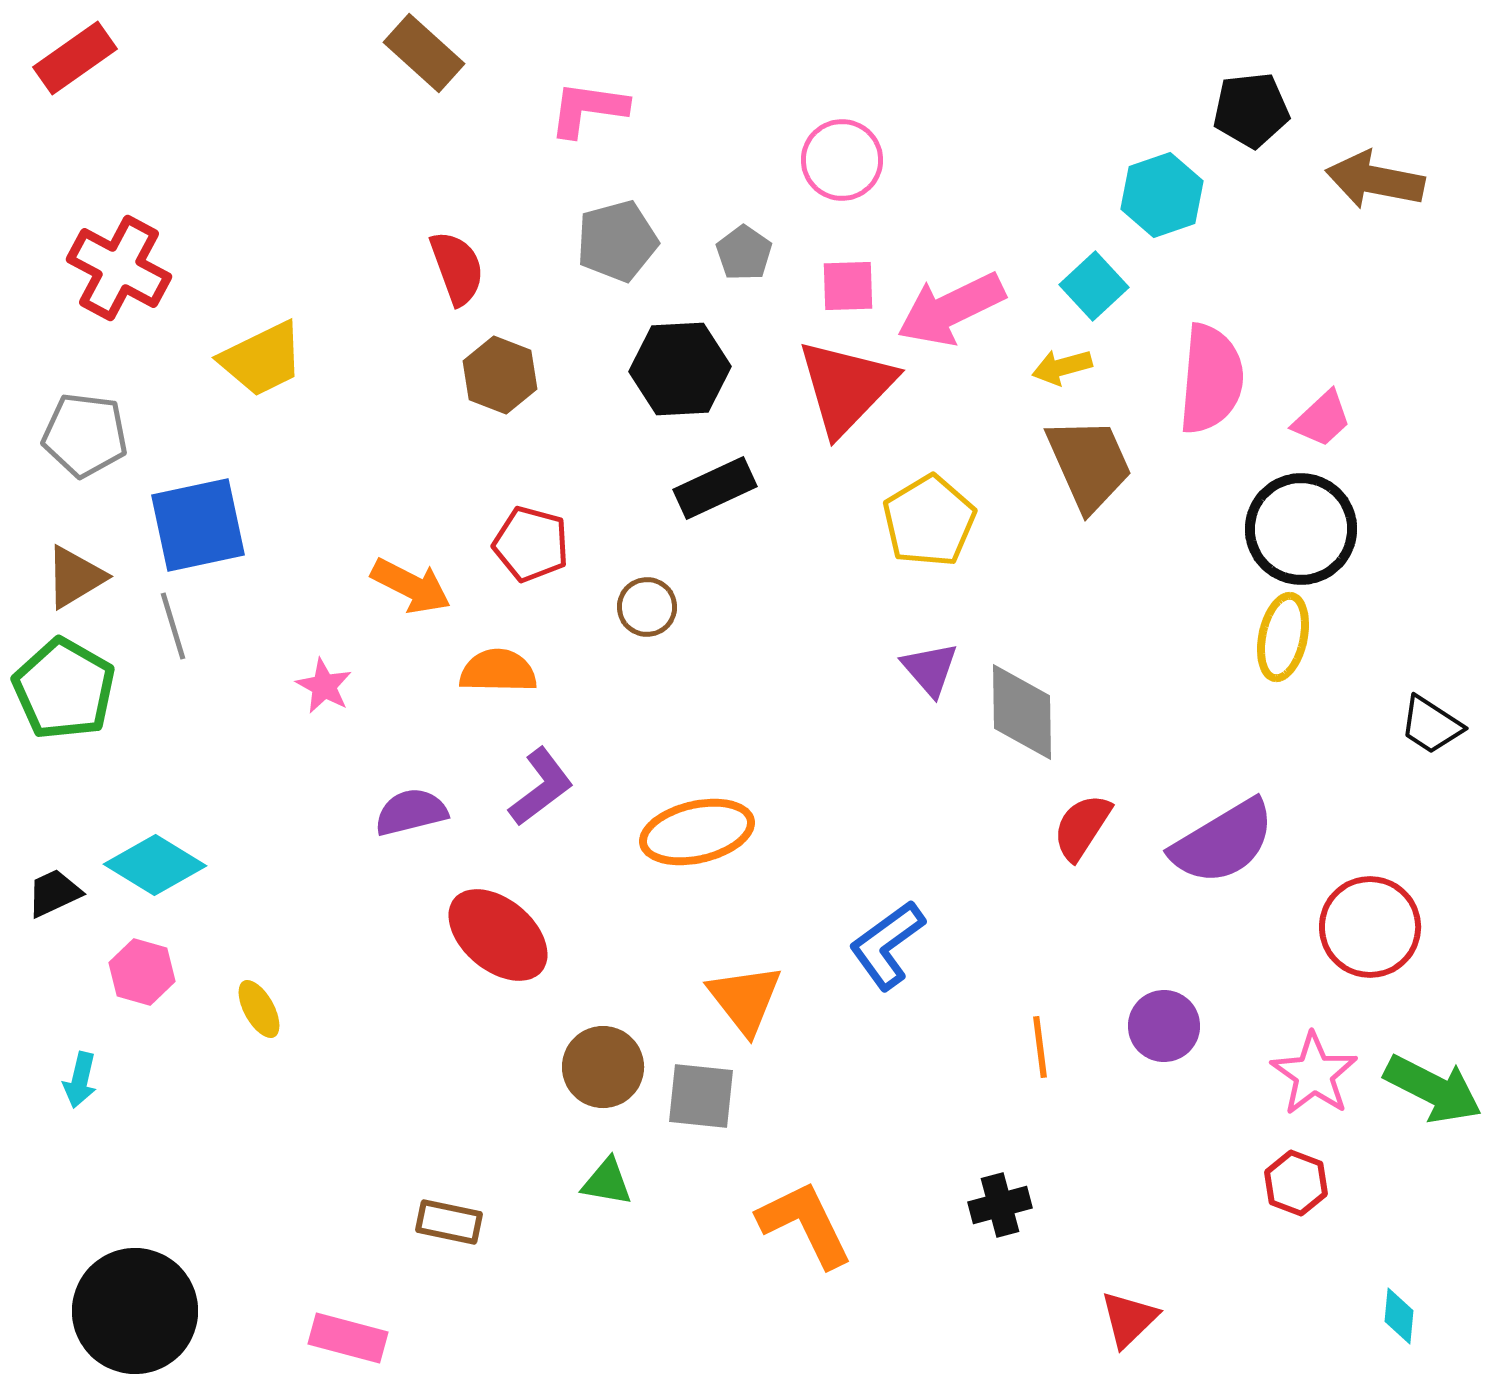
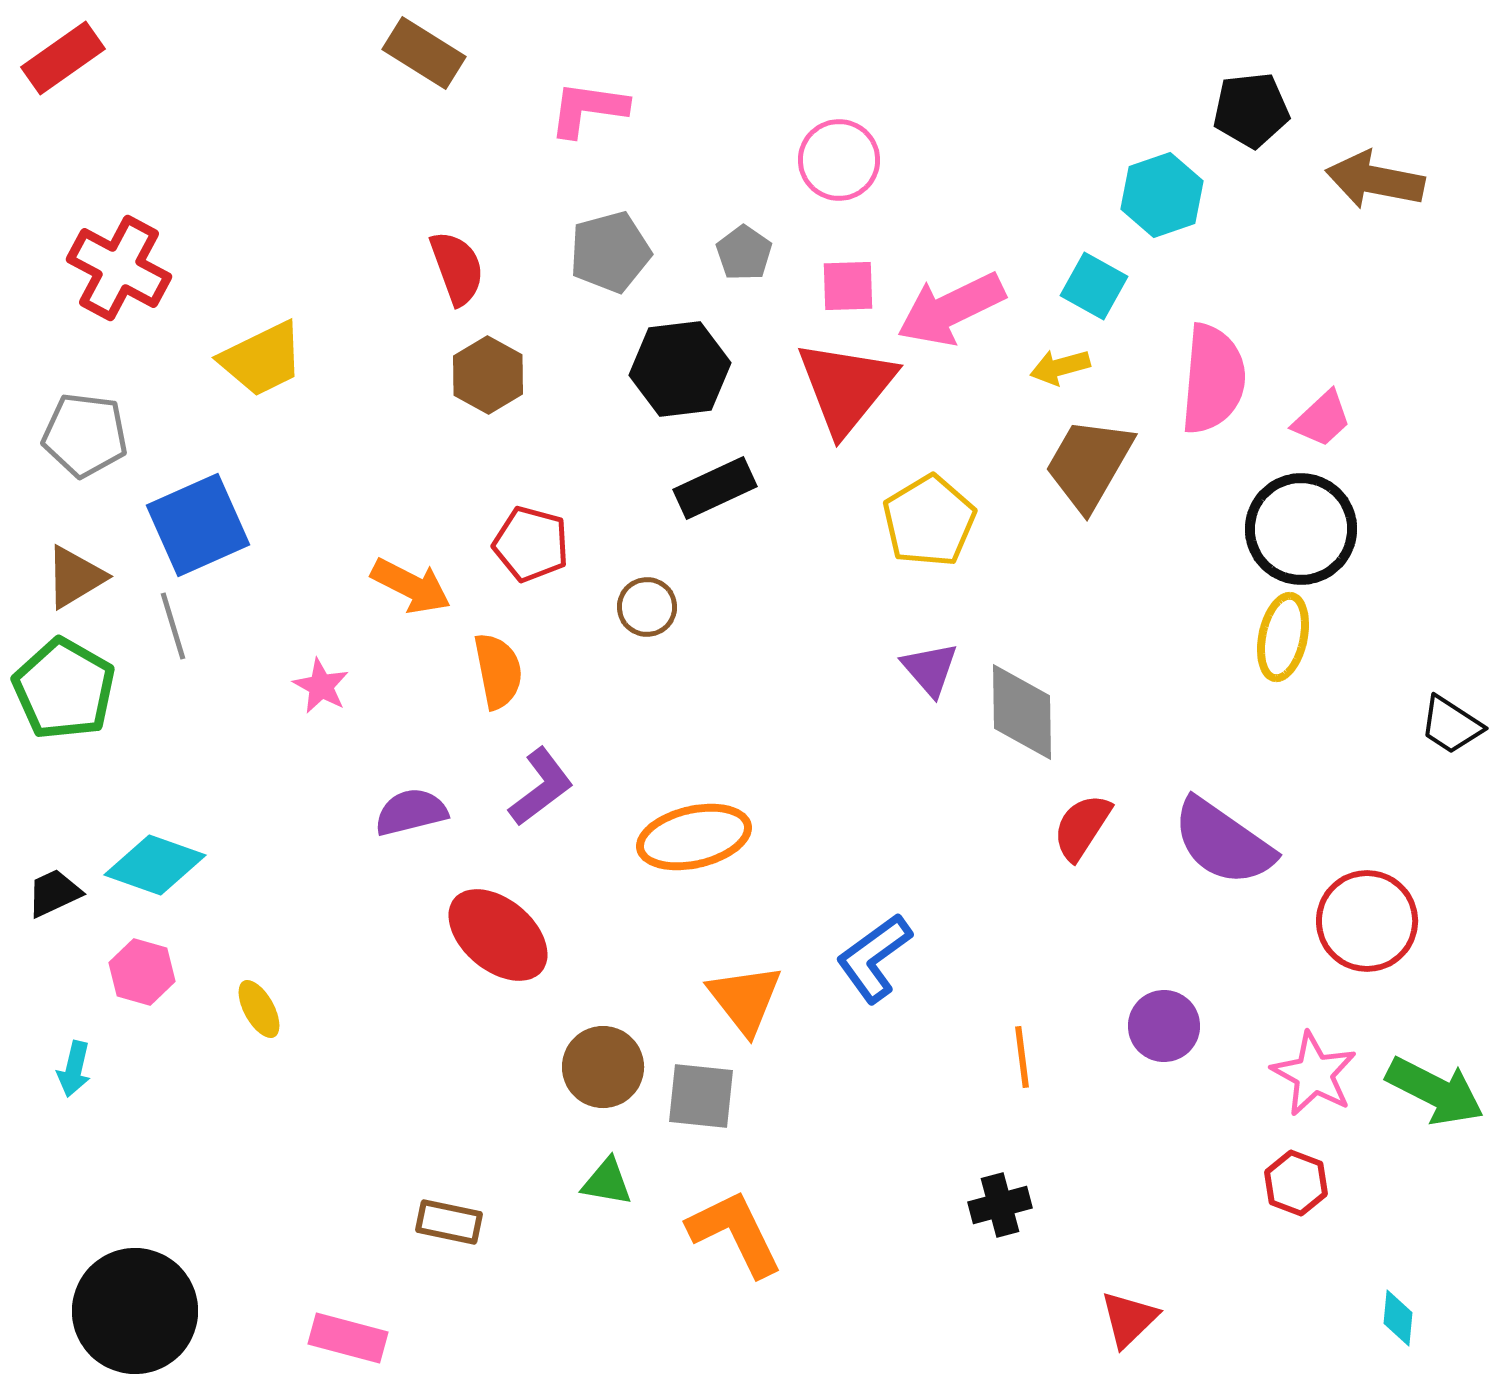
brown rectangle at (424, 53): rotated 10 degrees counterclockwise
red rectangle at (75, 58): moved 12 px left
pink circle at (842, 160): moved 3 px left
gray pentagon at (617, 241): moved 7 px left, 11 px down
cyan square at (1094, 286): rotated 18 degrees counterclockwise
yellow arrow at (1062, 367): moved 2 px left
black hexagon at (680, 369): rotated 4 degrees counterclockwise
brown hexagon at (500, 375): moved 12 px left; rotated 8 degrees clockwise
pink semicircle at (1211, 379): moved 2 px right
red triangle at (846, 387): rotated 5 degrees counterclockwise
brown trapezoid at (1089, 464): rotated 126 degrees counterclockwise
blue square at (198, 525): rotated 12 degrees counterclockwise
orange semicircle at (498, 671): rotated 78 degrees clockwise
pink star at (324, 686): moved 3 px left
black trapezoid at (1431, 725): moved 20 px right
orange ellipse at (697, 832): moved 3 px left, 5 px down
purple semicircle at (1223, 842): rotated 66 degrees clockwise
cyan diamond at (155, 865): rotated 12 degrees counterclockwise
red circle at (1370, 927): moved 3 px left, 6 px up
blue L-shape at (887, 945): moved 13 px left, 13 px down
orange line at (1040, 1047): moved 18 px left, 10 px down
pink star at (1314, 1074): rotated 6 degrees counterclockwise
cyan arrow at (80, 1080): moved 6 px left, 11 px up
green arrow at (1433, 1089): moved 2 px right, 2 px down
orange L-shape at (805, 1224): moved 70 px left, 9 px down
cyan diamond at (1399, 1316): moved 1 px left, 2 px down
